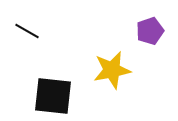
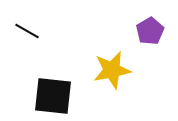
purple pentagon: rotated 12 degrees counterclockwise
